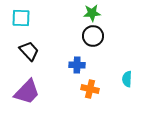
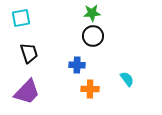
cyan square: rotated 12 degrees counterclockwise
black trapezoid: moved 2 px down; rotated 25 degrees clockwise
cyan semicircle: rotated 140 degrees clockwise
orange cross: rotated 12 degrees counterclockwise
